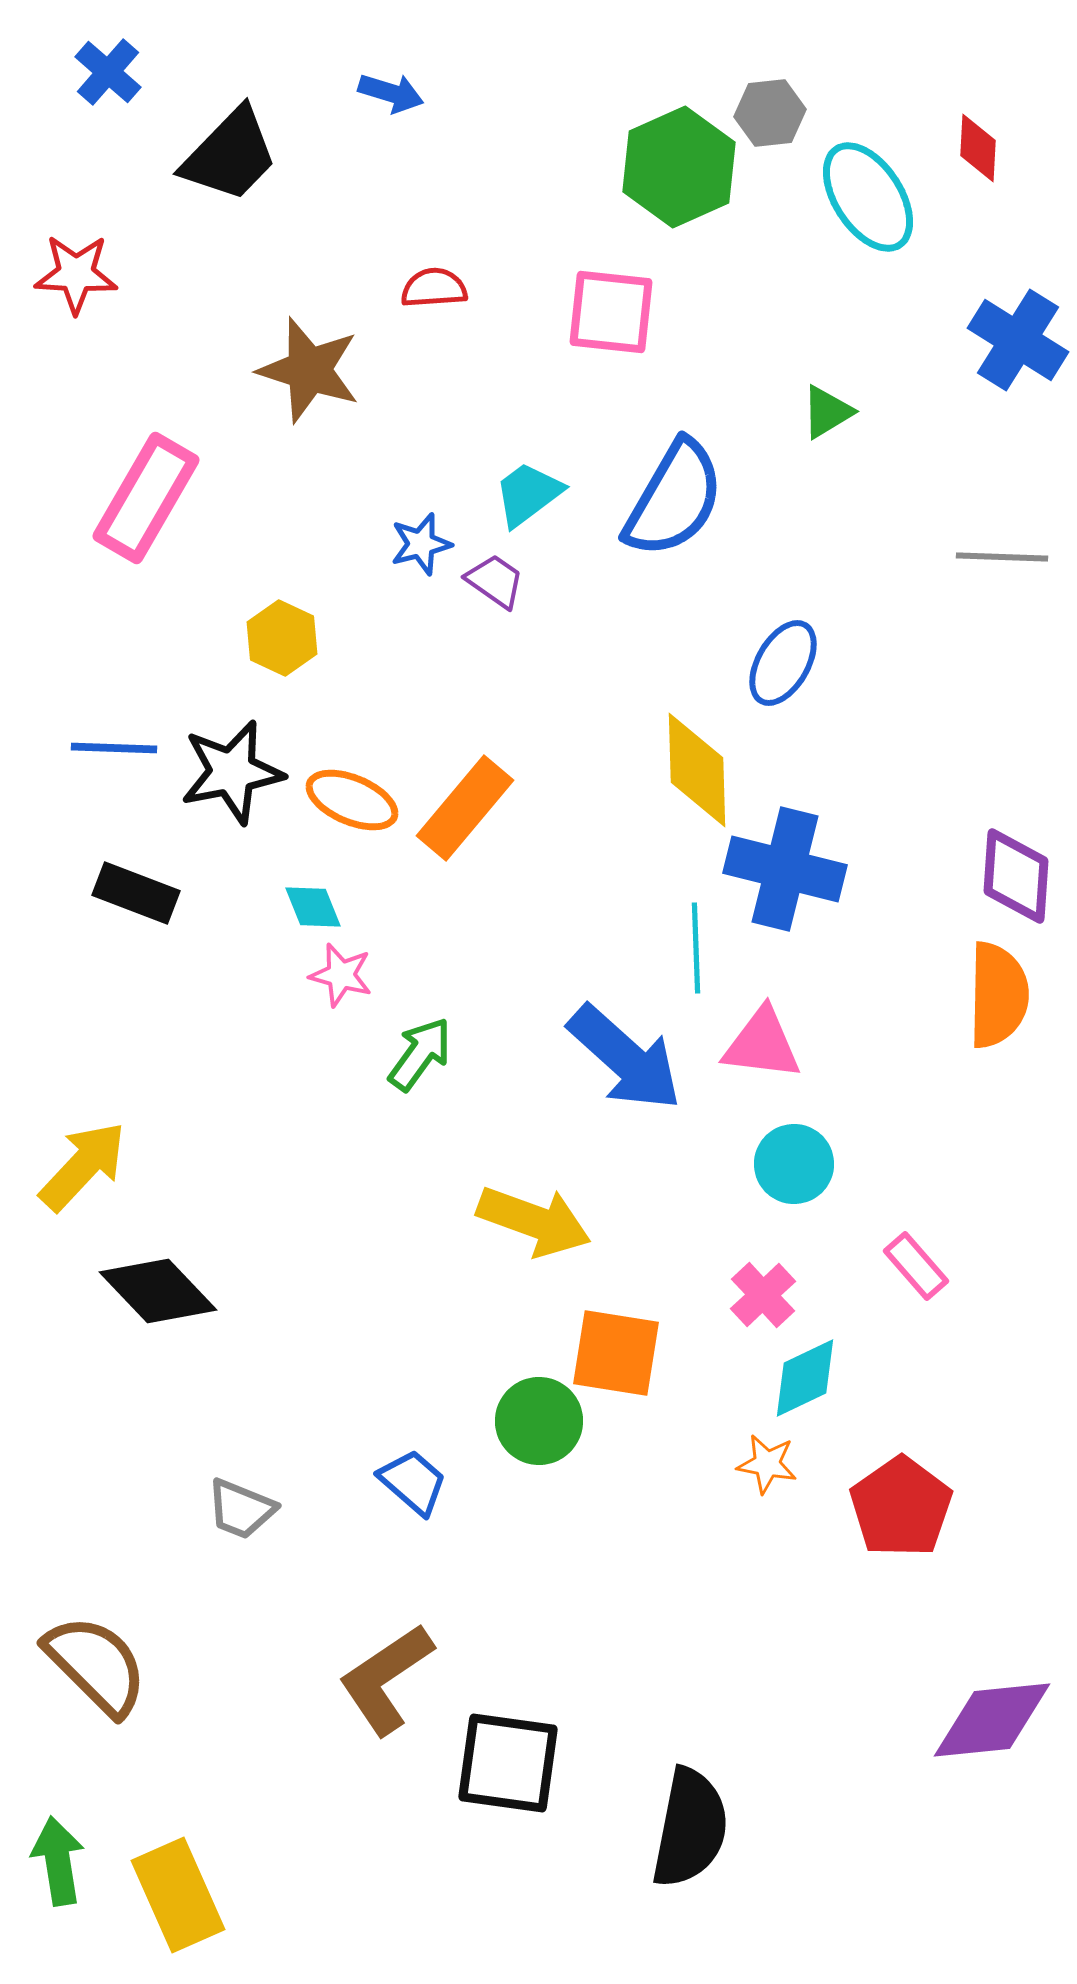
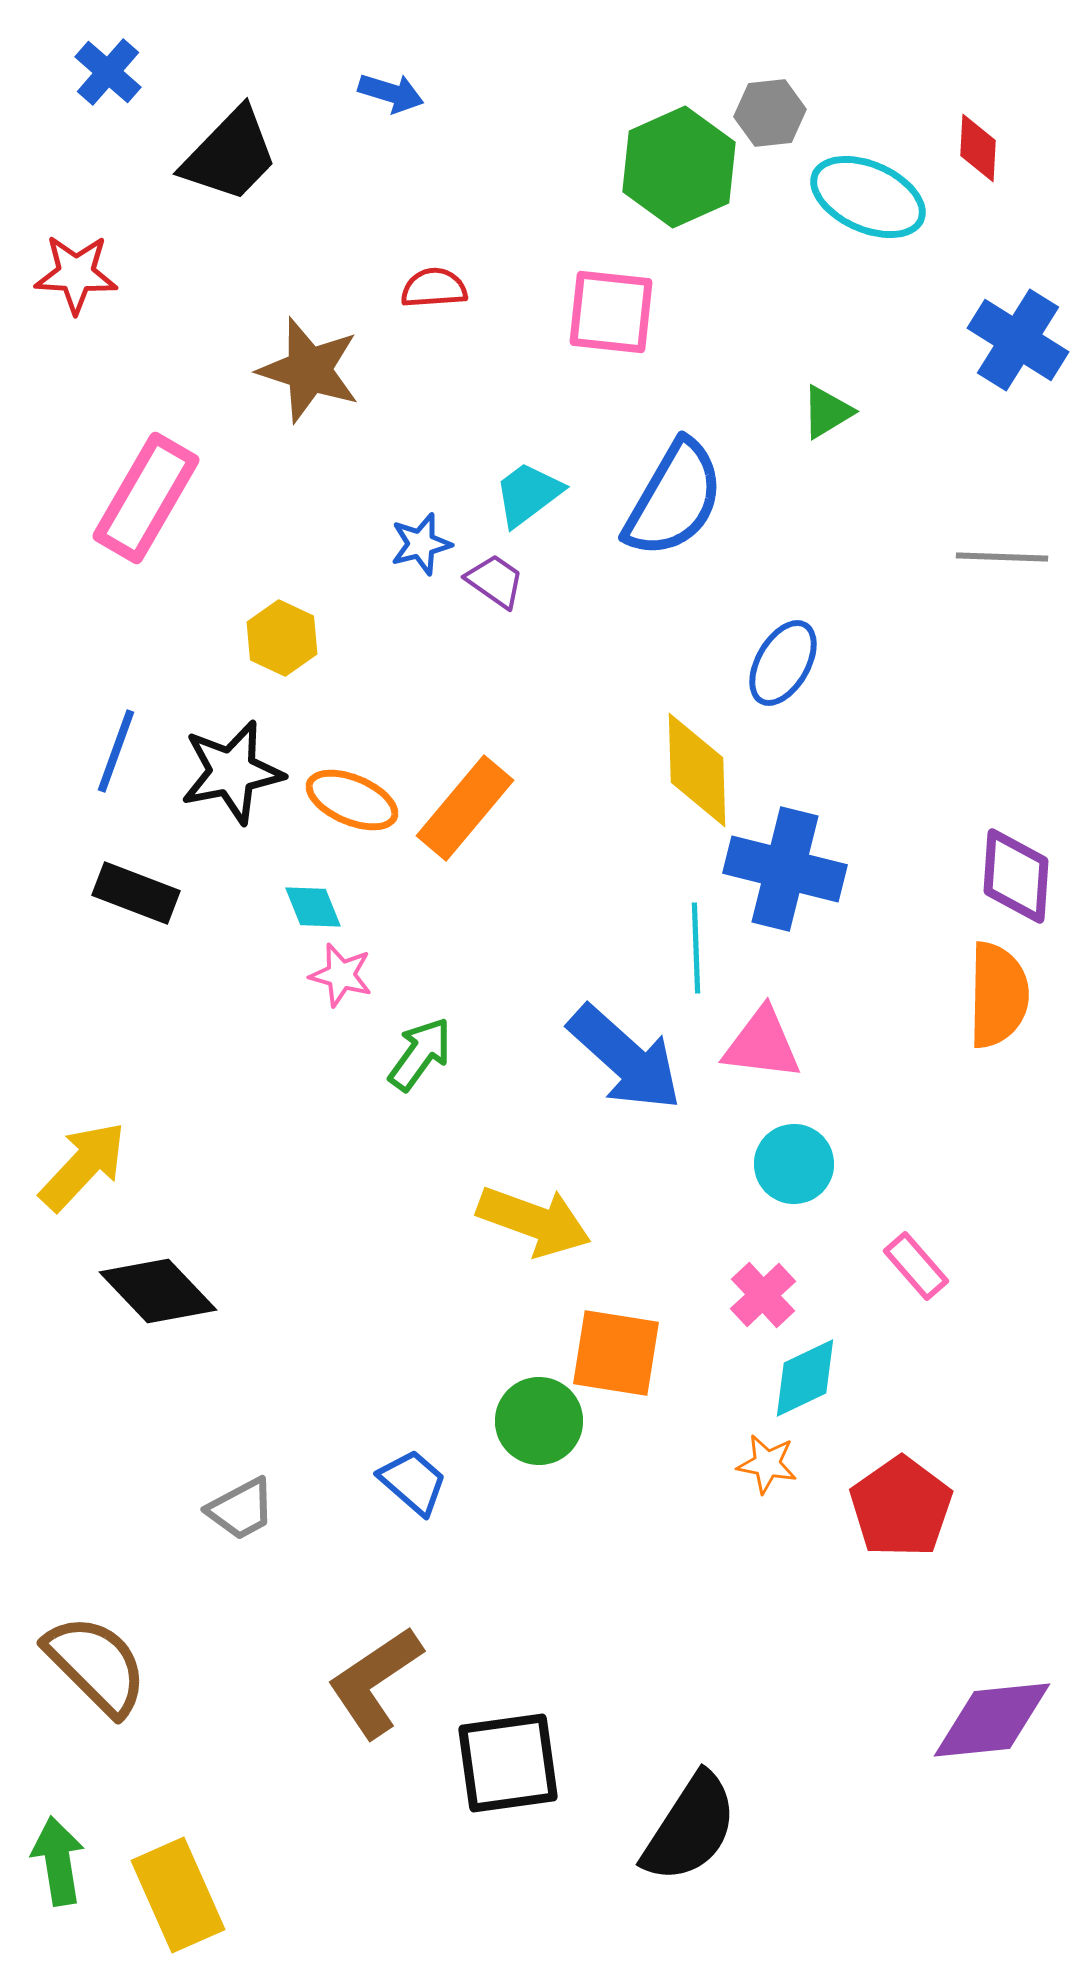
cyan ellipse at (868, 197): rotated 33 degrees counterclockwise
blue line at (114, 748): moved 2 px right, 3 px down; rotated 72 degrees counterclockwise
gray trapezoid at (241, 1509): rotated 50 degrees counterclockwise
brown L-shape at (386, 1679): moved 11 px left, 3 px down
black square at (508, 1763): rotated 16 degrees counterclockwise
black semicircle at (690, 1828): rotated 22 degrees clockwise
